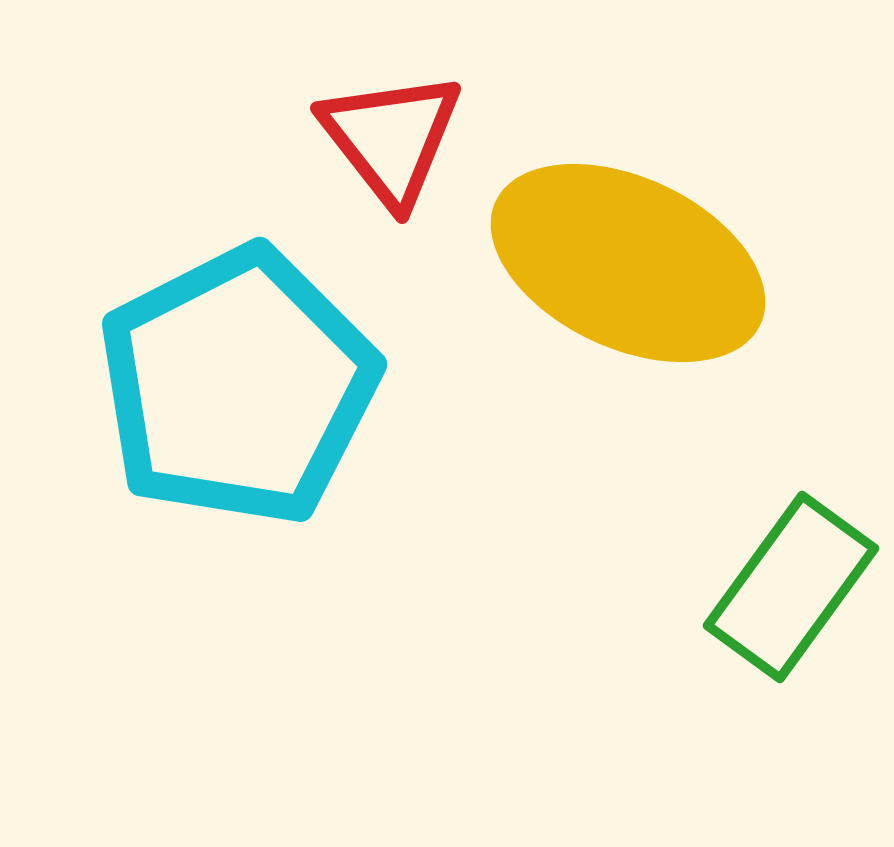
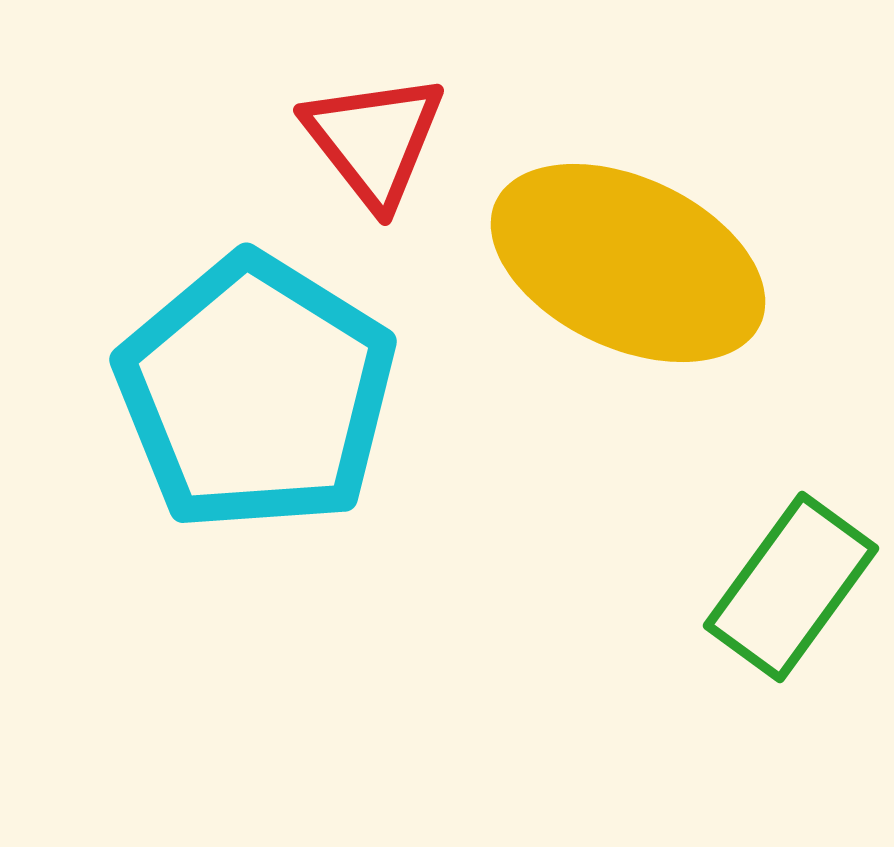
red triangle: moved 17 px left, 2 px down
cyan pentagon: moved 18 px right, 7 px down; rotated 13 degrees counterclockwise
